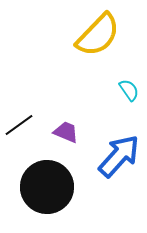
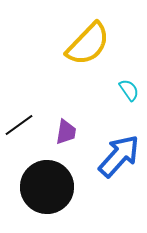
yellow semicircle: moved 10 px left, 9 px down
purple trapezoid: rotated 76 degrees clockwise
